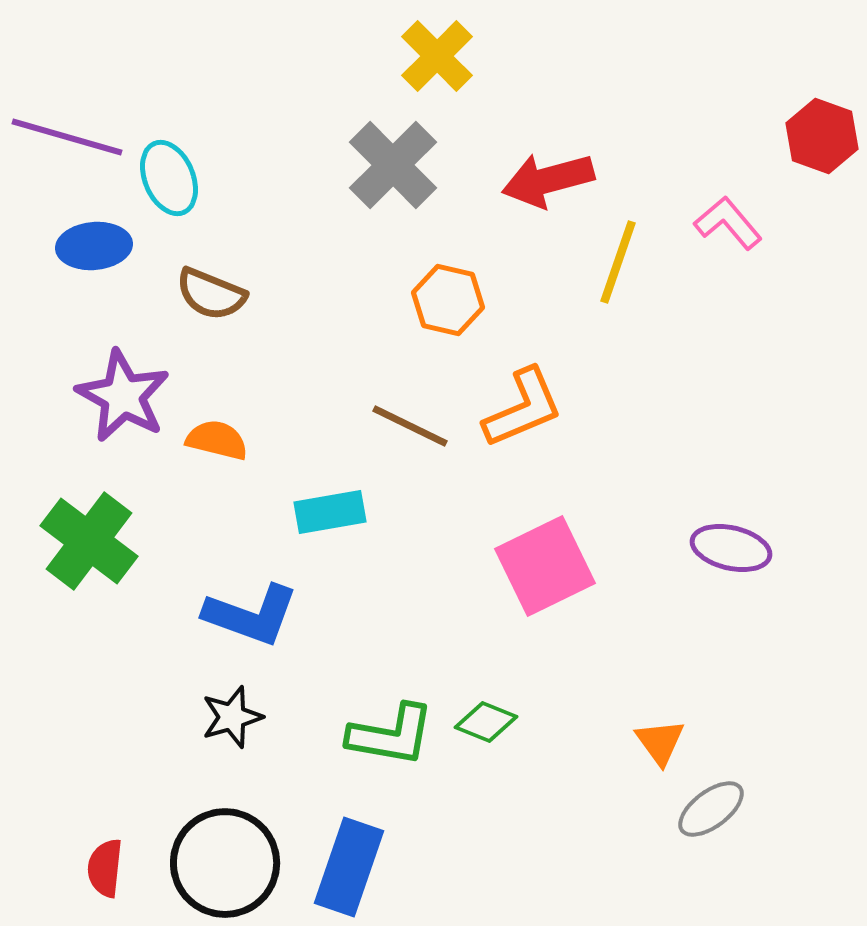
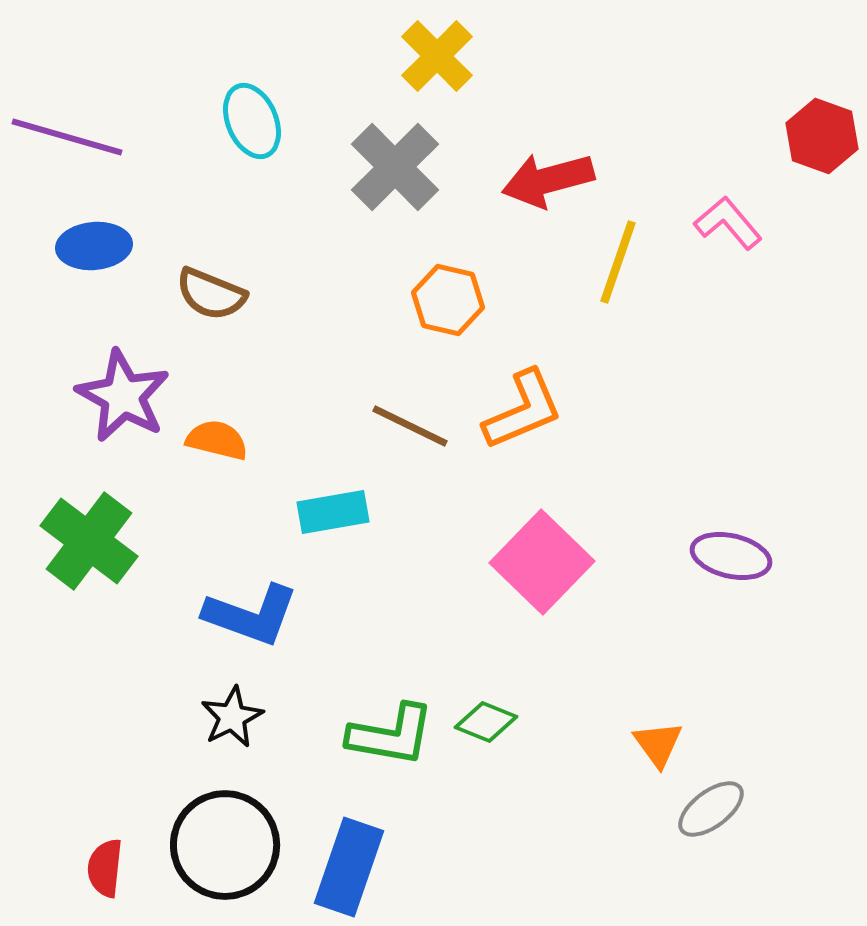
gray cross: moved 2 px right, 2 px down
cyan ellipse: moved 83 px right, 57 px up
orange L-shape: moved 2 px down
cyan rectangle: moved 3 px right
purple ellipse: moved 8 px down
pink square: moved 3 px left, 4 px up; rotated 20 degrees counterclockwise
black star: rotated 10 degrees counterclockwise
orange triangle: moved 2 px left, 2 px down
black circle: moved 18 px up
